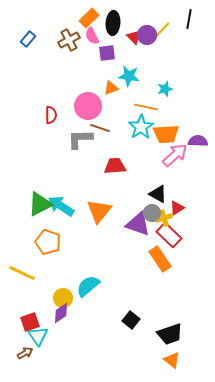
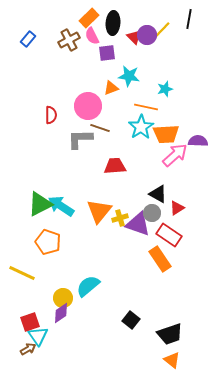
yellow cross at (164, 218): moved 44 px left
red rectangle at (169, 235): rotated 10 degrees counterclockwise
brown arrow at (25, 353): moved 3 px right, 4 px up
